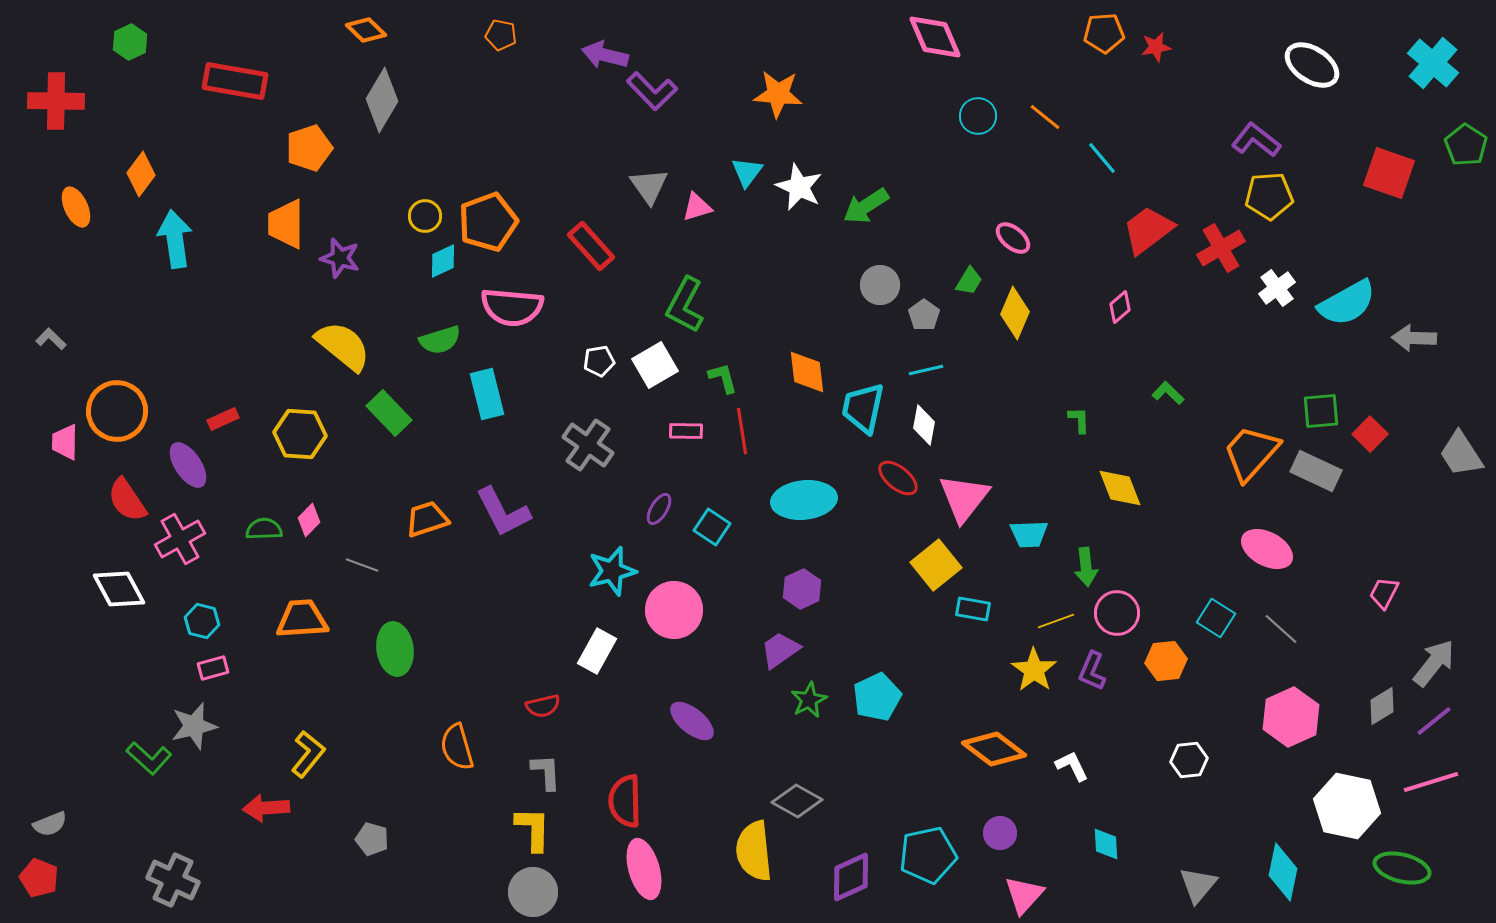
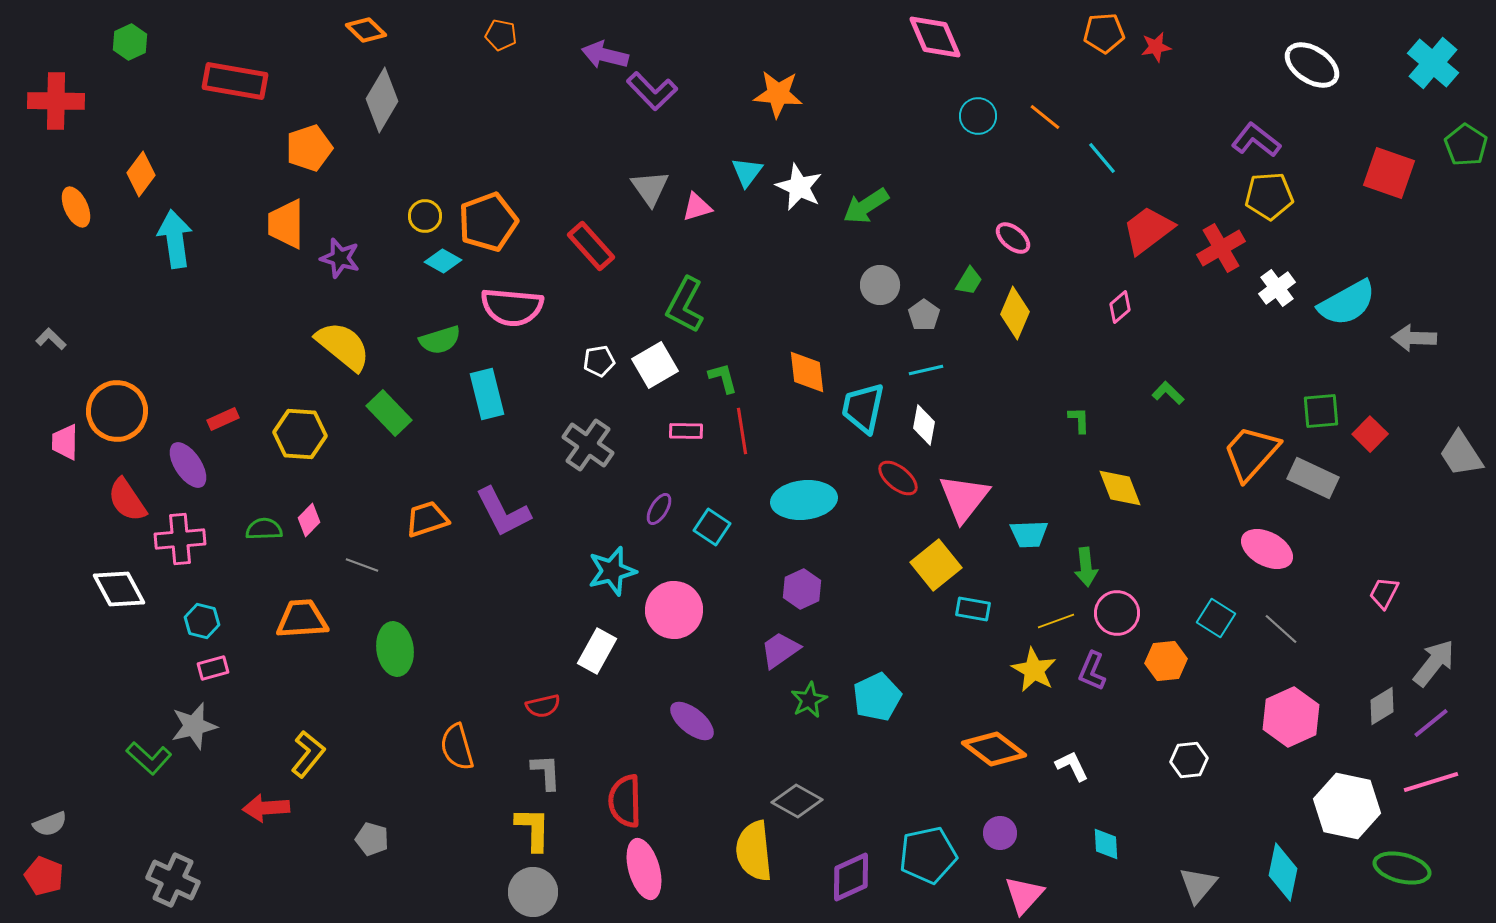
gray triangle at (649, 186): moved 1 px right, 2 px down
cyan diamond at (443, 261): rotated 54 degrees clockwise
gray rectangle at (1316, 471): moved 3 px left, 7 px down
pink cross at (180, 539): rotated 24 degrees clockwise
yellow star at (1034, 670): rotated 6 degrees counterclockwise
purple line at (1434, 721): moved 3 px left, 2 px down
red pentagon at (39, 878): moved 5 px right, 2 px up
